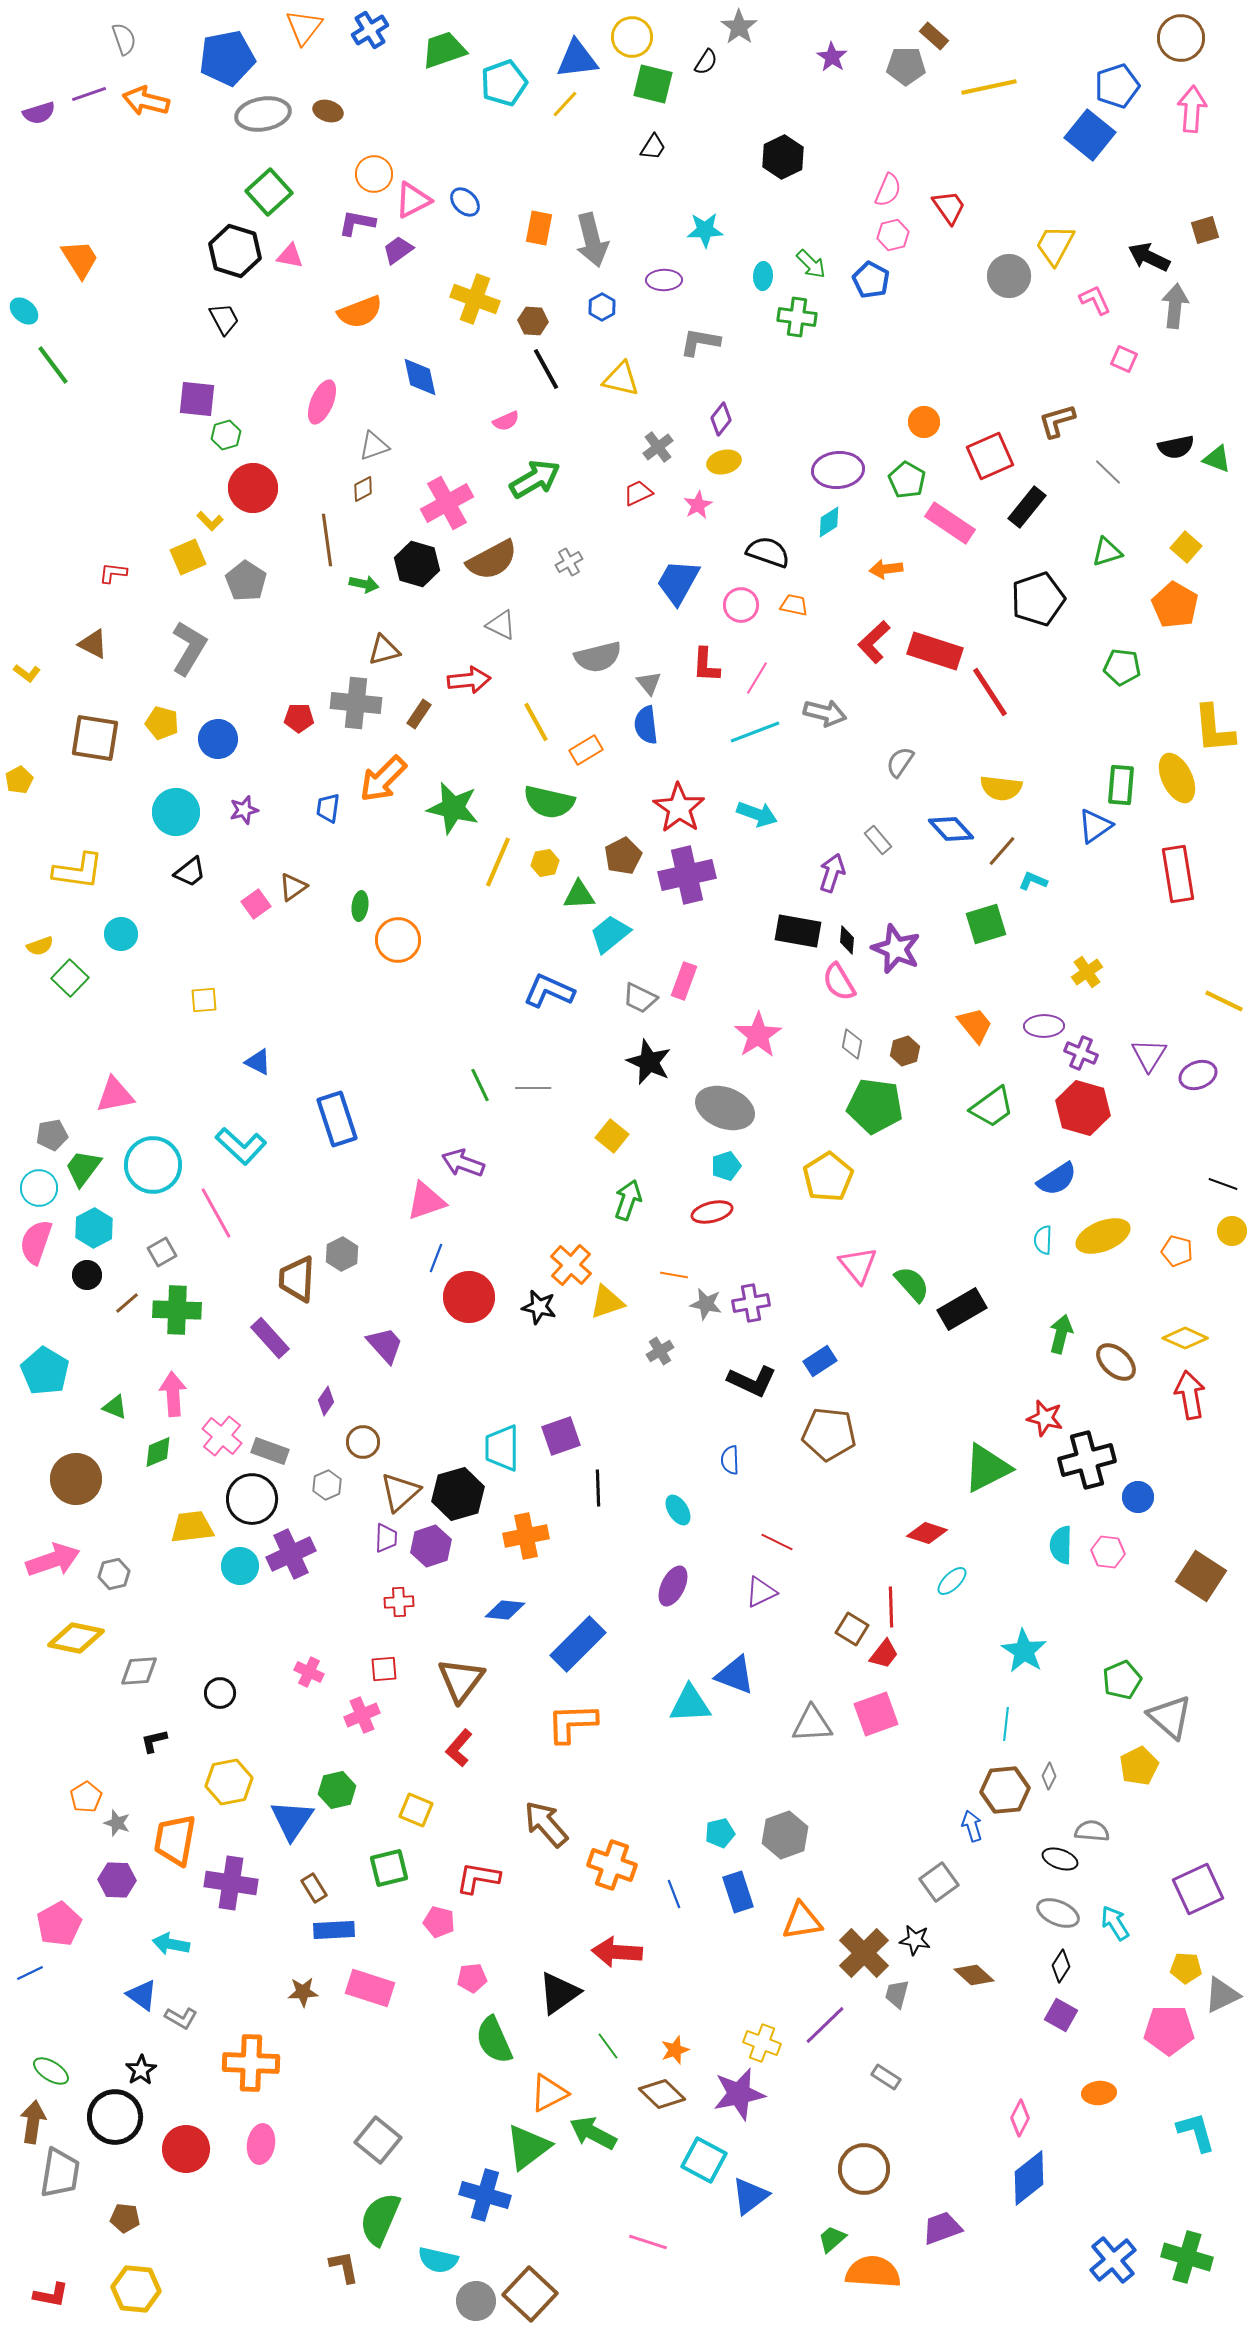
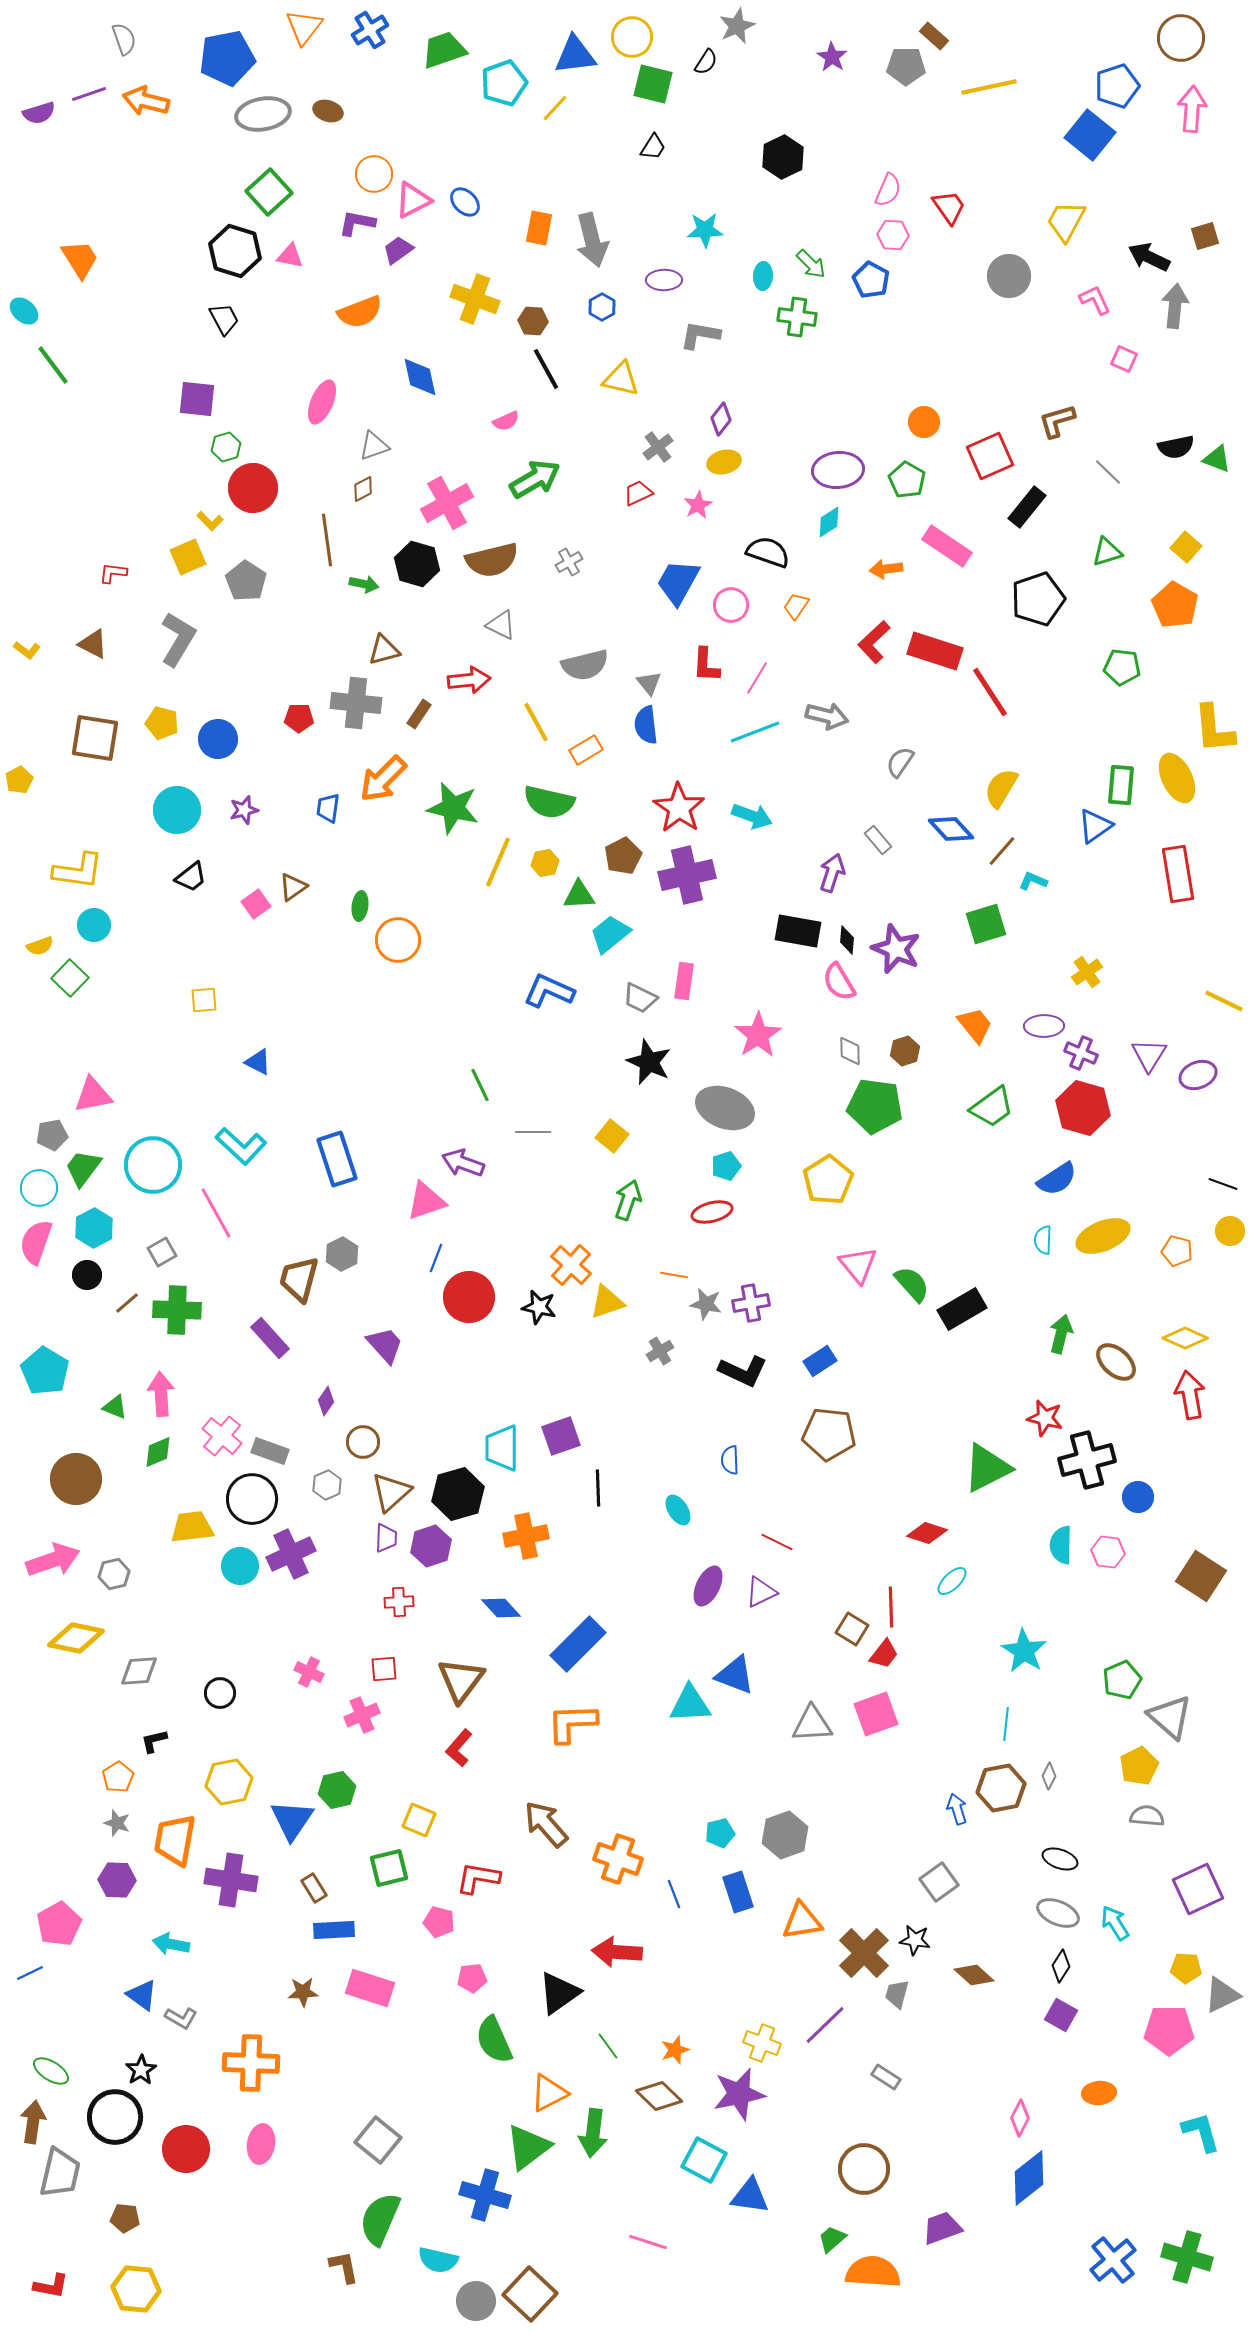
gray star at (739, 27): moved 2 px left, 1 px up; rotated 12 degrees clockwise
blue triangle at (577, 59): moved 2 px left, 4 px up
yellow line at (565, 104): moved 10 px left, 4 px down
brown square at (1205, 230): moved 6 px down
pink hexagon at (893, 235): rotated 16 degrees clockwise
yellow trapezoid at (1055, 245): moved 11 px right, 24 px up
gray L-shape at (700, 342): moved 7 px up
green hexagon at (226, 435): moved 12 px down
pink rectangle at (950, 523): moved 3 px left, 23 px down
brown semicircle at (492, 560): rotated 14 degrees clockwise
pink circle at (741, 605): moved 10 px left
orange trapezoid at (794, 605): moved 2 px right, 1 px down; rotated 68 degrees counterclockwise
gray L-shape at (189, 648): moved 11 px left, 9 px up
gray semicircle at (598, 657): moved 13 px left, 8 px down
yellow L-shape at (27, 673): moved 23 px up
gray arrow at (825, 713): moved 2 px right, 3 px down
yellow semicircle at (1001, 788): rotated 114 degrees clockwise
cyan circle at (176, 812): moved 1 px right, 2 px up
cyan arrow at (757, 814): moved 5 px left, 2 px down
black trapezoid at (190, 872): moved 1 px right, 5 px down
cyan circle at (121, 934): moved 27 px left, 9 px up
pink rectangle at (684, 981): rotated 12 degrees counterclockwise
gray diamond at (852, 1044): moved 2 px left, 7 px down; rotated 12 degrees counterclockwise
gray line at (533, 1088): moved 44 px down
pink triangle at (115, 1095): moved 22 px left
blue rectangle at (337, 1119): moved 40 px down
yellow pentagon at (828, 1177): moved 3 px down
yellow circle at (1232, 1231): moved 2 px left
brown trapezoid at (297, 1279): moved 2 px right; rotated 12 degrees clockwise
black L-shape at (752, 1381): moved 9 px left, 10 px up
pink arrow at (173, 1394): moved 12 px left
brown triangle at (400, 1492): moved 9 px left
purple ellipse at (673, 1586): moved 35 px right
blue diamond at (505, 1610): moved 4 px left, 2 px up; rotated 42 degrees clockwise
brown hexagon at (1005, 1790): moved 4 px left, 2 px up; rotated 6 degrees counterclockwise
orange pentagon at (86, 1797): moved 32 px right, 20 px up
yellow square at (416, 1810): moved 3 px right, 10 px down
blue arrow at (972, 1826): moved 15 px left, 17 px up
gray semicircle at (1092, 1831): moved 55 px right, 15 px up
orange cross at (612, 1865): moved 6 px right, 6 px up
purple cross at (231, 1883): moved 3 px up
brown diamond at (662, 2094): moved 3 px left, 2 px down
cyan L-shape at (1196, 2132): moved 5 px right
green arrow at (593, 2133): rotated 111 degrees counterclockwise
gray trapezoid at (60, 2173): rotated 4 degrees clockwise
blue triangle at (750, 2196): rotated 45 degrees clockwise
red L-shape at (51, 2295): moved 9 px up
